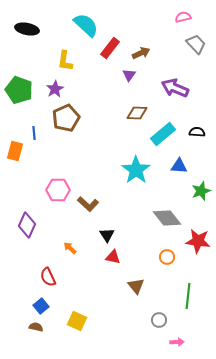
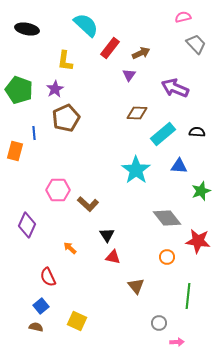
gray circle: moved 3 px down
